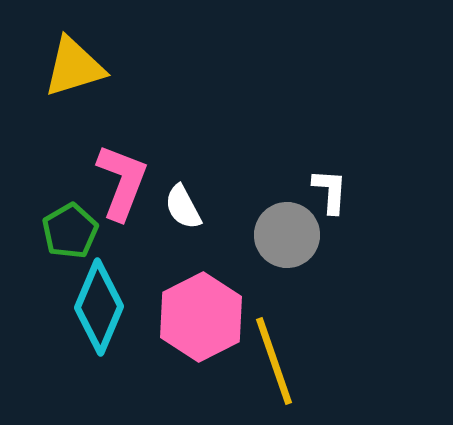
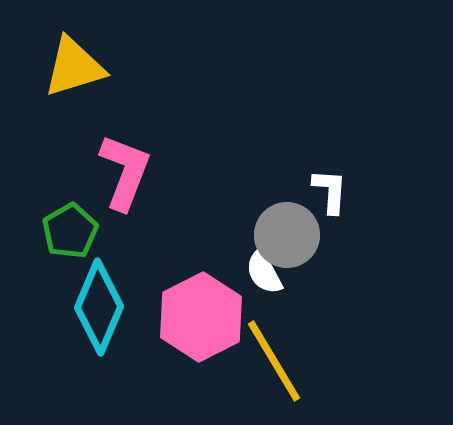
pink L-shape: moved 3 px right, 10 px up
white semicircle: moved 81 px right, 65 px down
yellow line: rotated 12 degrees counterclockwise
